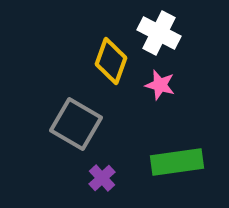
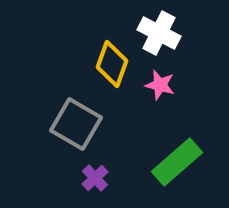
yellow diamond: moved 1 px right, 3 px down
green rectangle: rotated 33 degrees counterclockwise
purple cross: moved 7 px left
